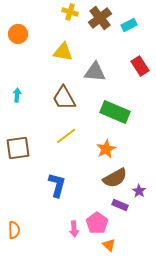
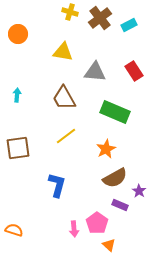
red rectangle: moved 6 px left, 5 px down
orange semicircle: rotated 72 degrees counterclockwise
